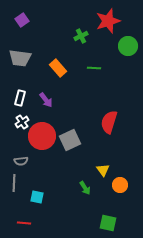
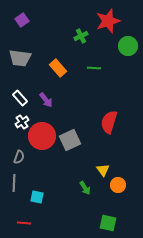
white rectangle: rotated 56 degrees counterclockwise
gray semicircle: moved 2 px left, 4 px up; rotated 64 degrees counterclockwise
orange circle: moved 2 px left
